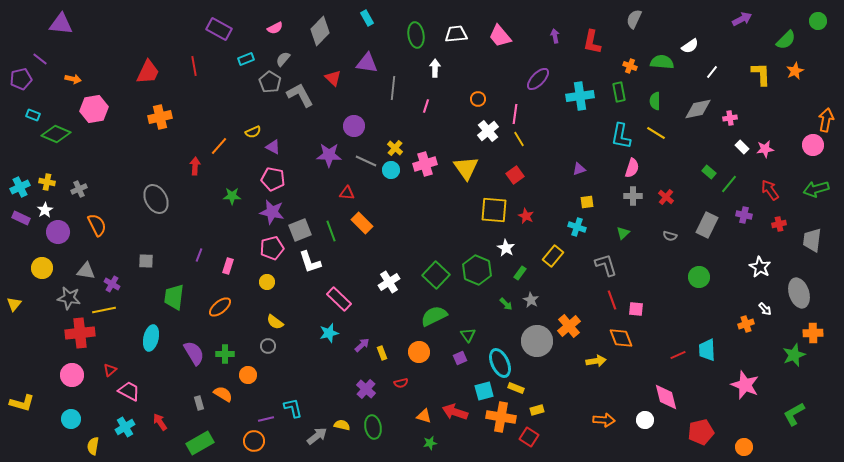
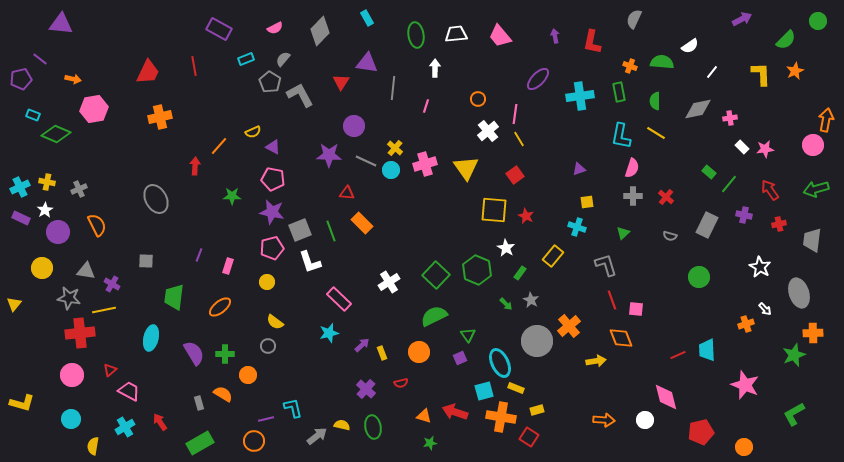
red triangle at (333, 78): moved 8 px right, 4 px down; rotated 18 degrees clockwise
